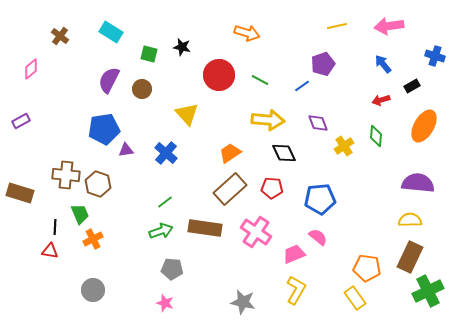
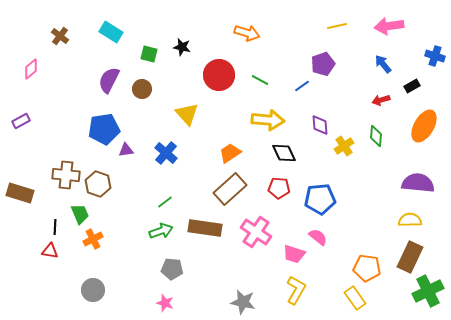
purple diamond at (318, 123): moved 2 px right, 2 px down; rotated 15 degrees clockwise
red pentagon at (272, 188): moved 7 px right
pink trapezoid at (294, 254): rotated 140 degrees counterclockwise
